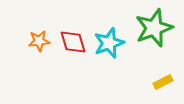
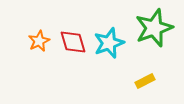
orange star: rotated 20 degrees counterclockwise
yellow rectangle: moved 18 px left, 1 px up
